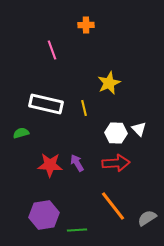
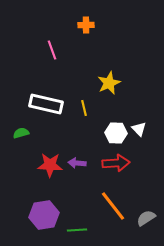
purple arrow: rotated 54 degrees counterclockwise
gray semicircle: moved 1 px left
